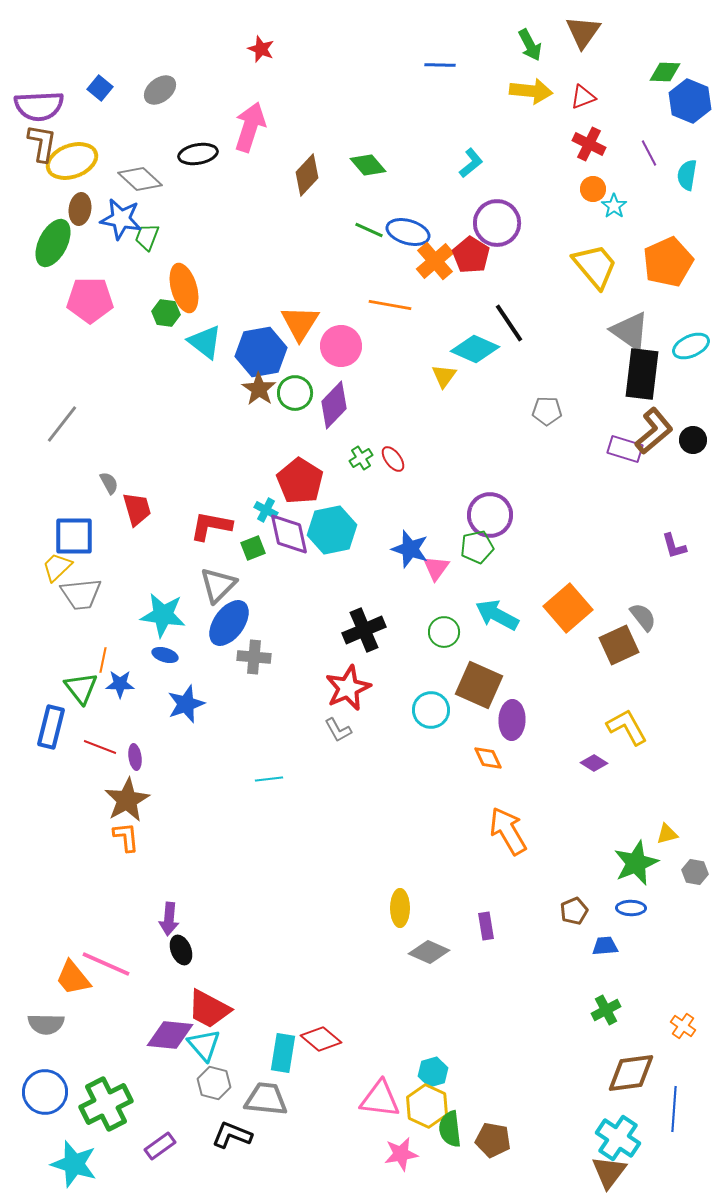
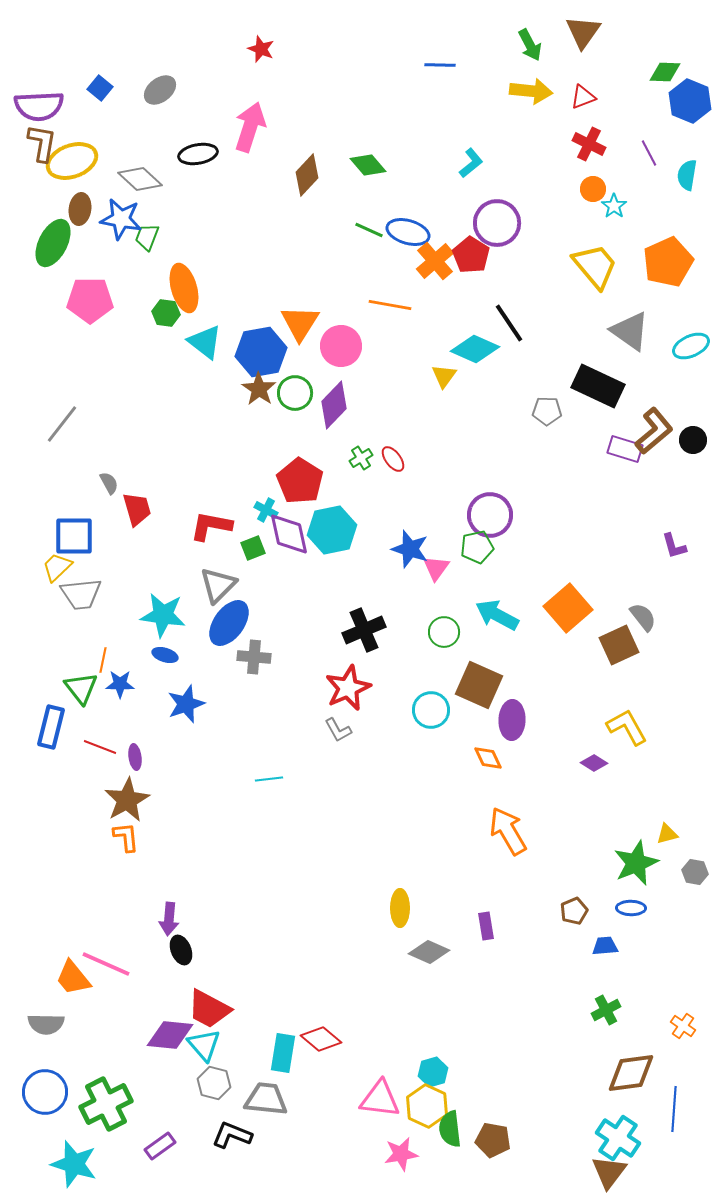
black rectangle at (642, 374): moved 44 px left, 12 px down; rotated 72 degrees counterclockwise
